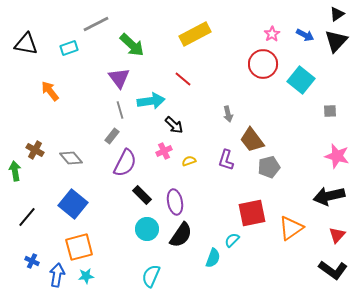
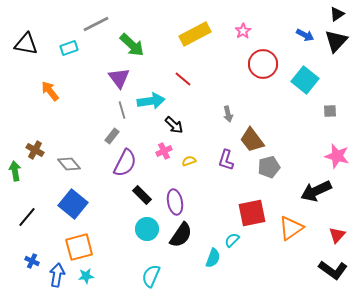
pink star at (272, 34): moved 29 px left, 3 px up
cyan square at (301, 80): moved 4 px right
gray line at (120, 110): moved 2 px right
gray diamond at (71, 158): moved 2 px left, 6 px down
black arrow at (329, 196): moved 13 px left, 5 px up; rotated 12 degrees counterclockwise
